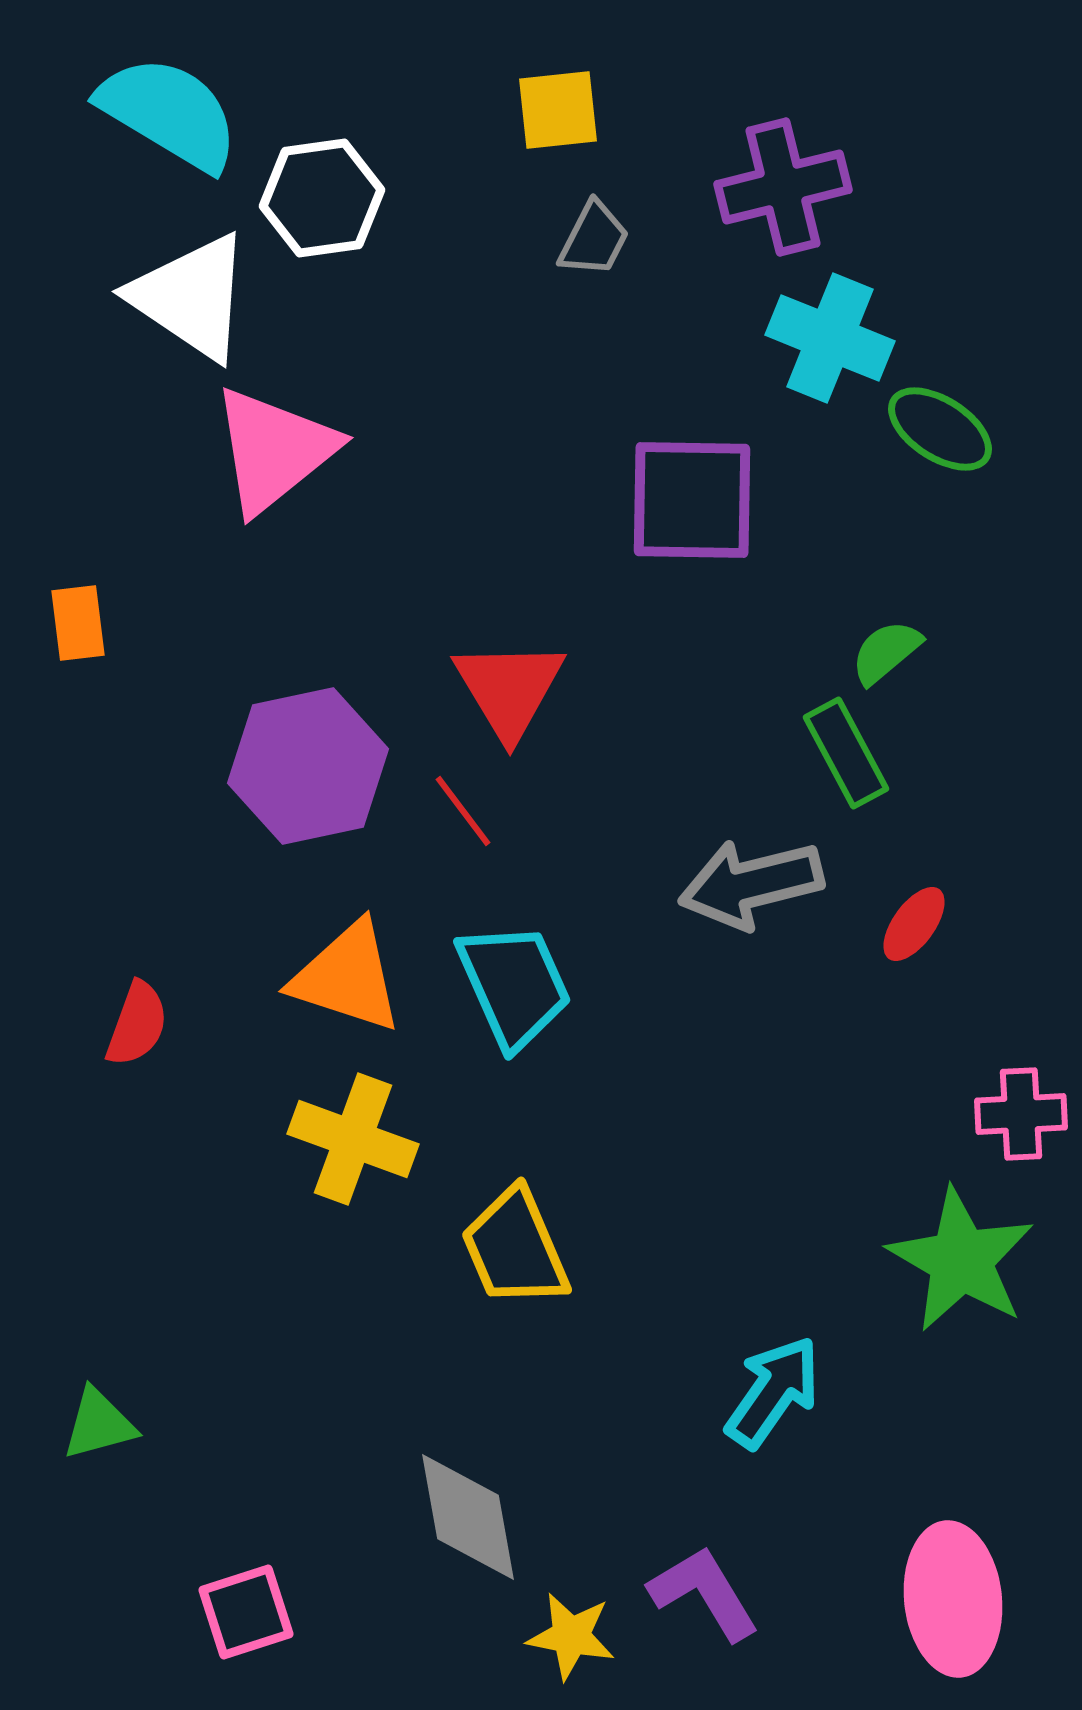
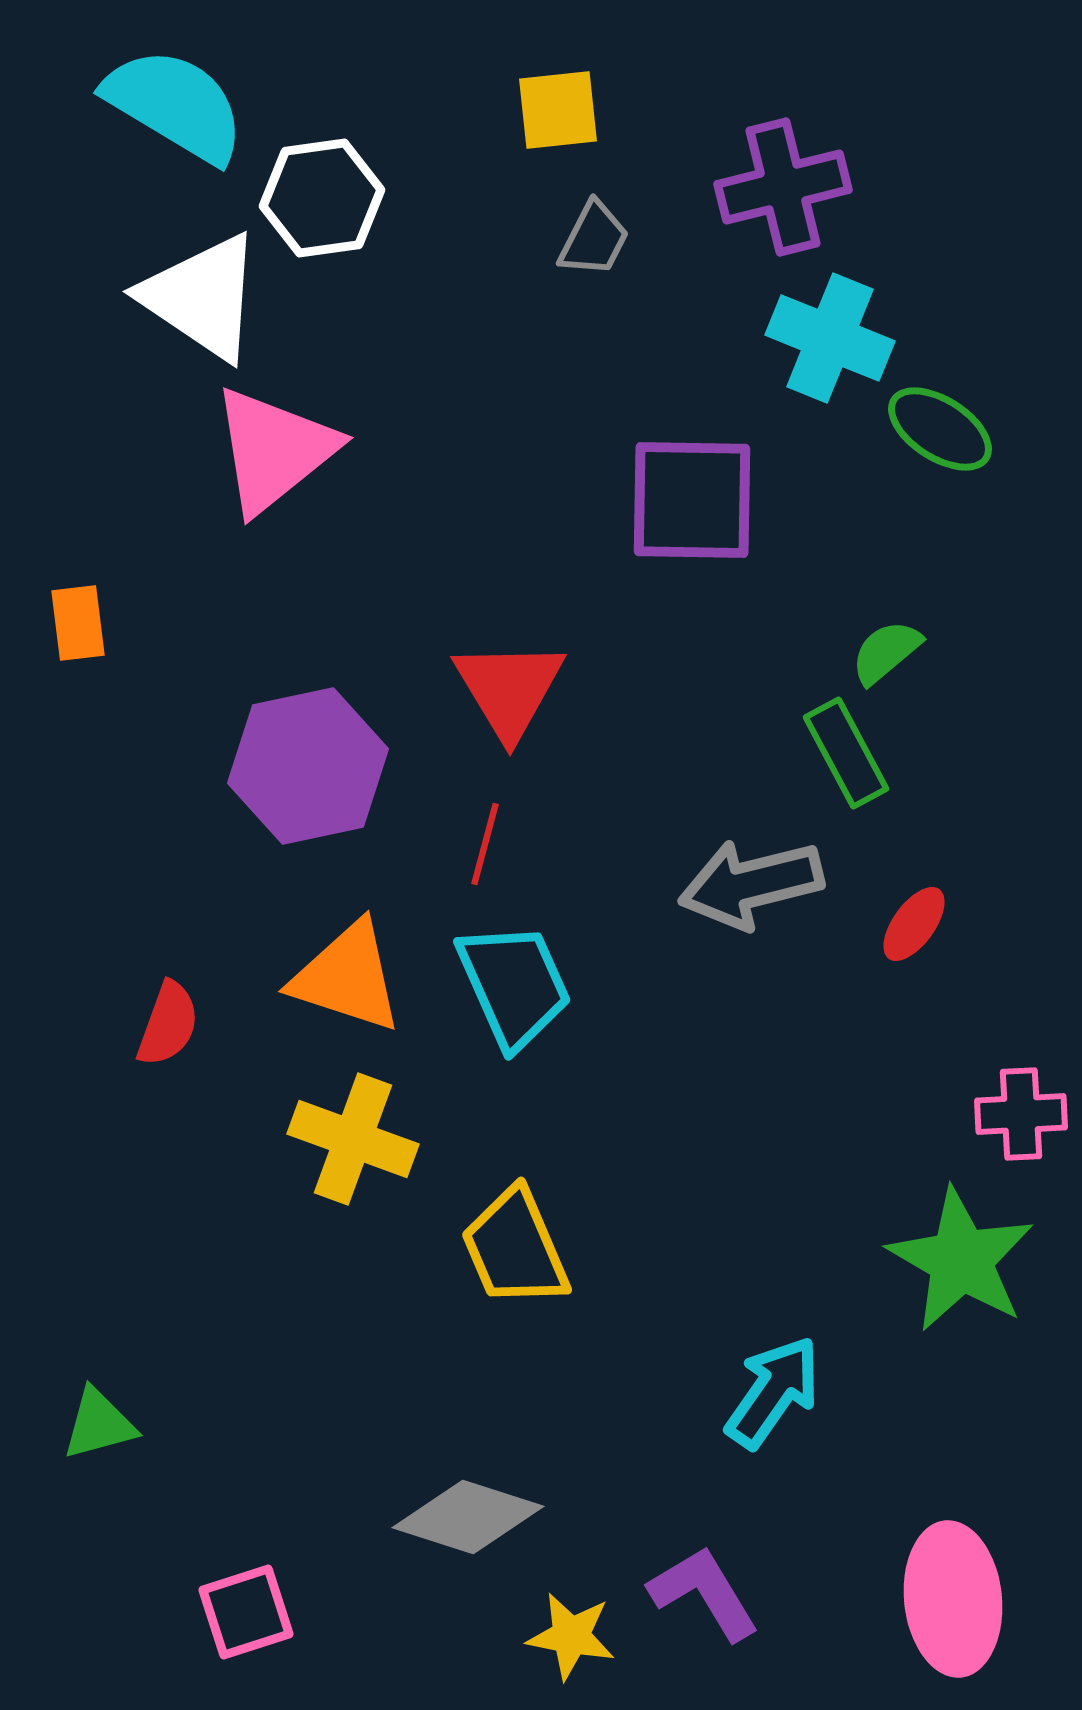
cyan semicircle: moved 6 px right, 8 px up
white triangle: moved 11 px right
red line: moved 22 px right, 33 px down; rotated 52 degrees clockwise
red semicircle: moved 31 px right
gray diamond: rotated 62 degrees counterclockwise
